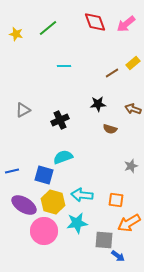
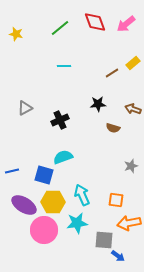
green line: moved 12 px right
gray triangle: moved 2 px right, 2 px up
brown semicircle: moved 3 px right, 1 px up
cyan arrow: rotated 60 degrees clockwise
yellow hexagon: rotated 15 degrees counterclockwise
orange arrow: rotated 20 degrees clockwise
pink circle: moved 1 px up
